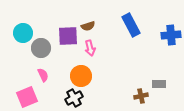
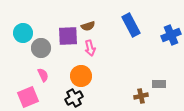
blue cross: rotated 18 degrees counterclockwise
pink square: moved 1 px right
